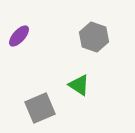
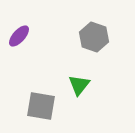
green triangle: rotated 35 degrees clockwise
gray square: moved 1 px right, 2 px up; rotated 32 degrees clockwise
